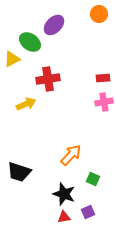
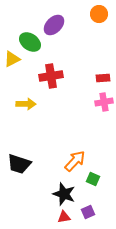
red cross: moved 3 px right, 3 px up
yellow arrow: rotated 24 degrees clockwise
orange arrow: moved 4 px right, 6 px down
black trapezoid: moved 8 px up
